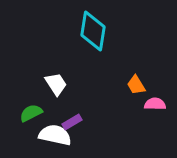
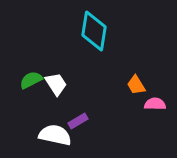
cyan diamond: moved 1 px right
green semicircle: moved 33 px up
purple rectangle: moved 6 px right, 1 px up
